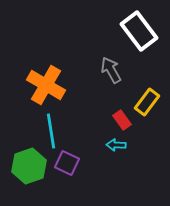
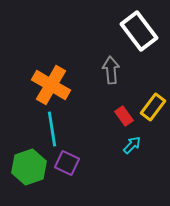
gray arrow: rotated 24 degrees clockwise
orange cross: moved 5 px right
yellow rectangle: moved 6 px right, 5 px down
red rectangle: moved 2 px right, 4 px up
cyan line: moved 1 px right, 2 px up
cyan arrow: moved 16 px right; rotated 132 degrees clockwise
green hexagon: moved 1 px down
